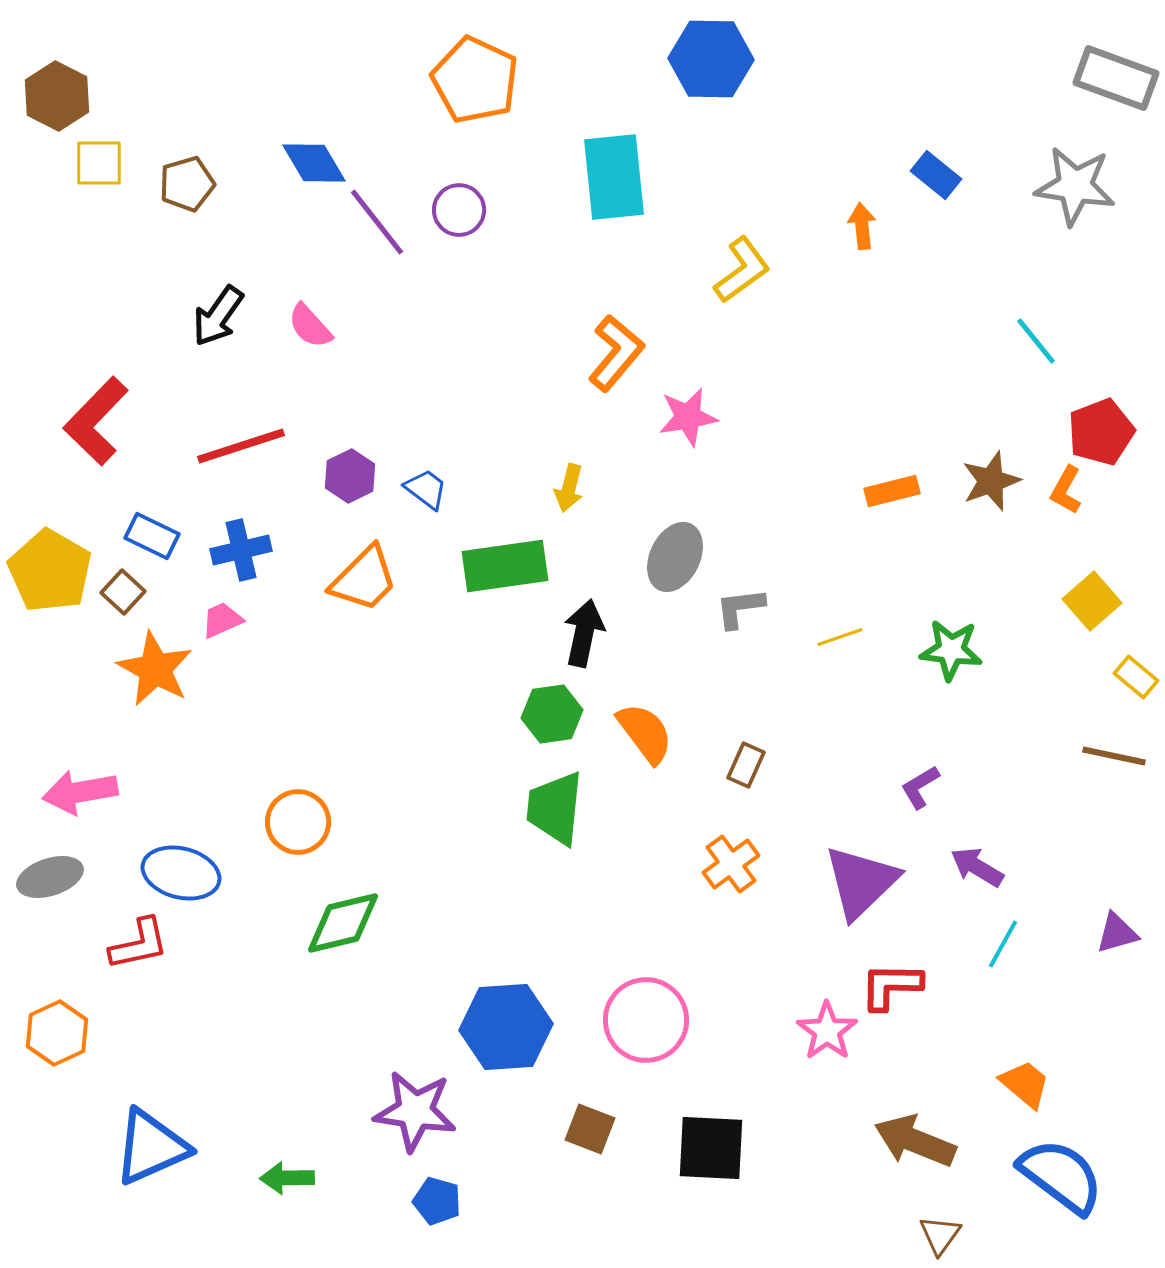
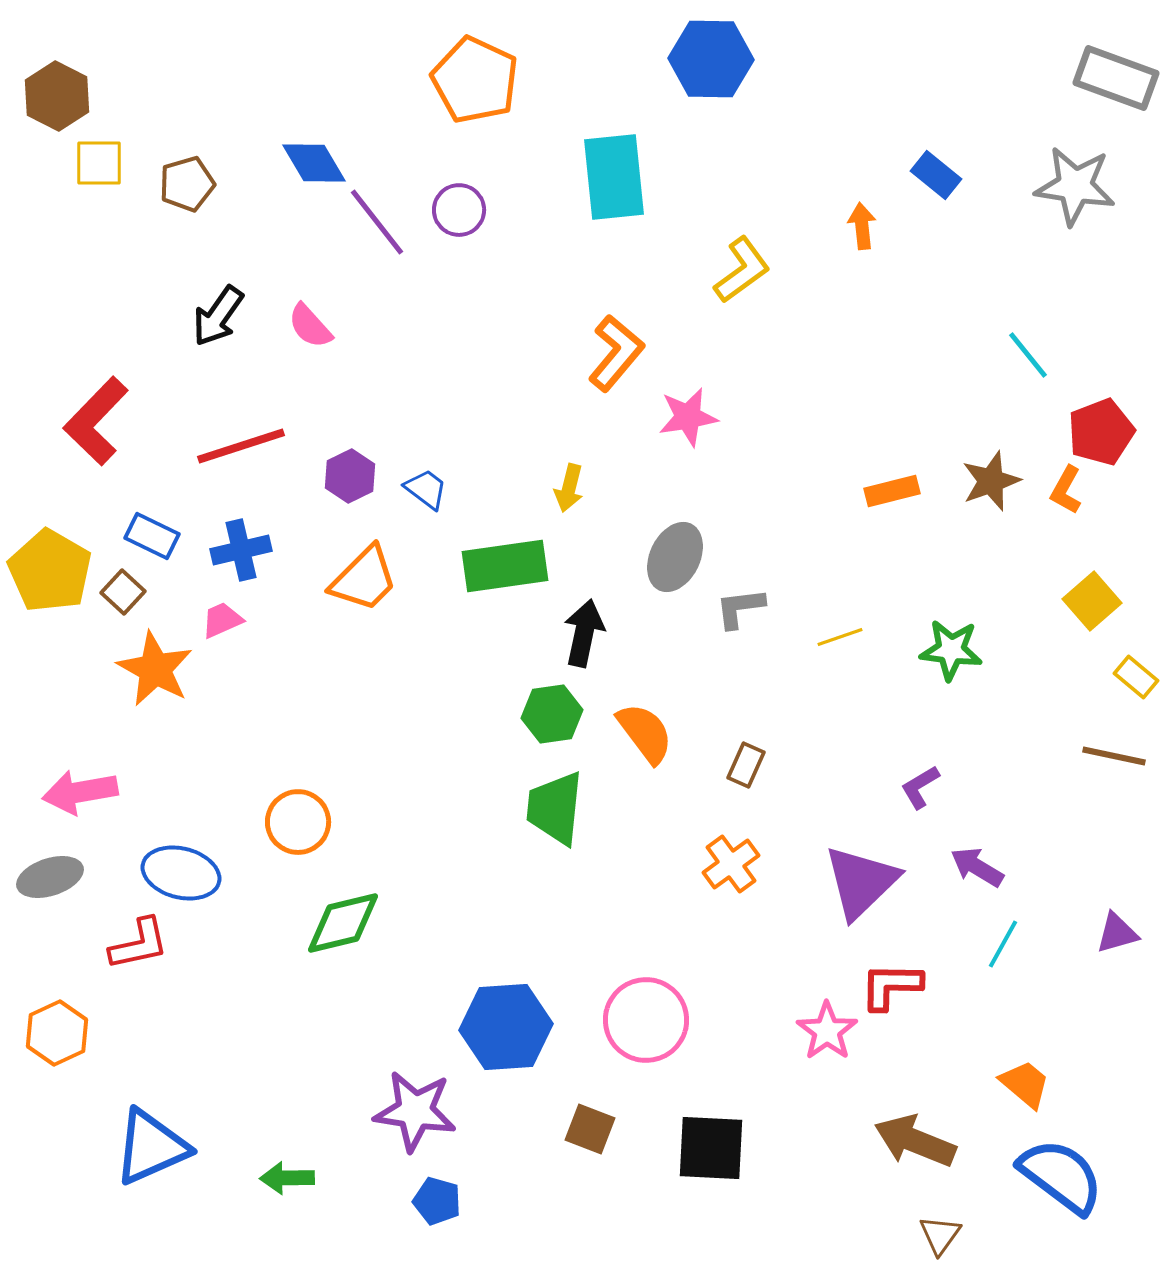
cyan line at (1036, 341): moved 8 px left, 14 px down
